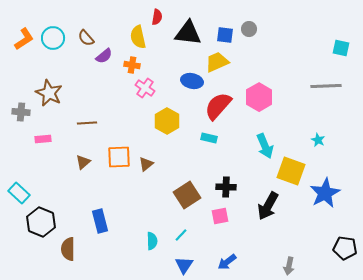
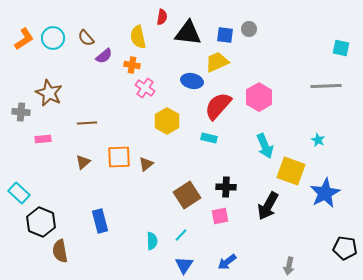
red semicircle at (157, 17): moved 5 px right
brown semicircle at (68, 249): moved 8 px left, 2 px down; rotated 10 degrees counterclockwise
